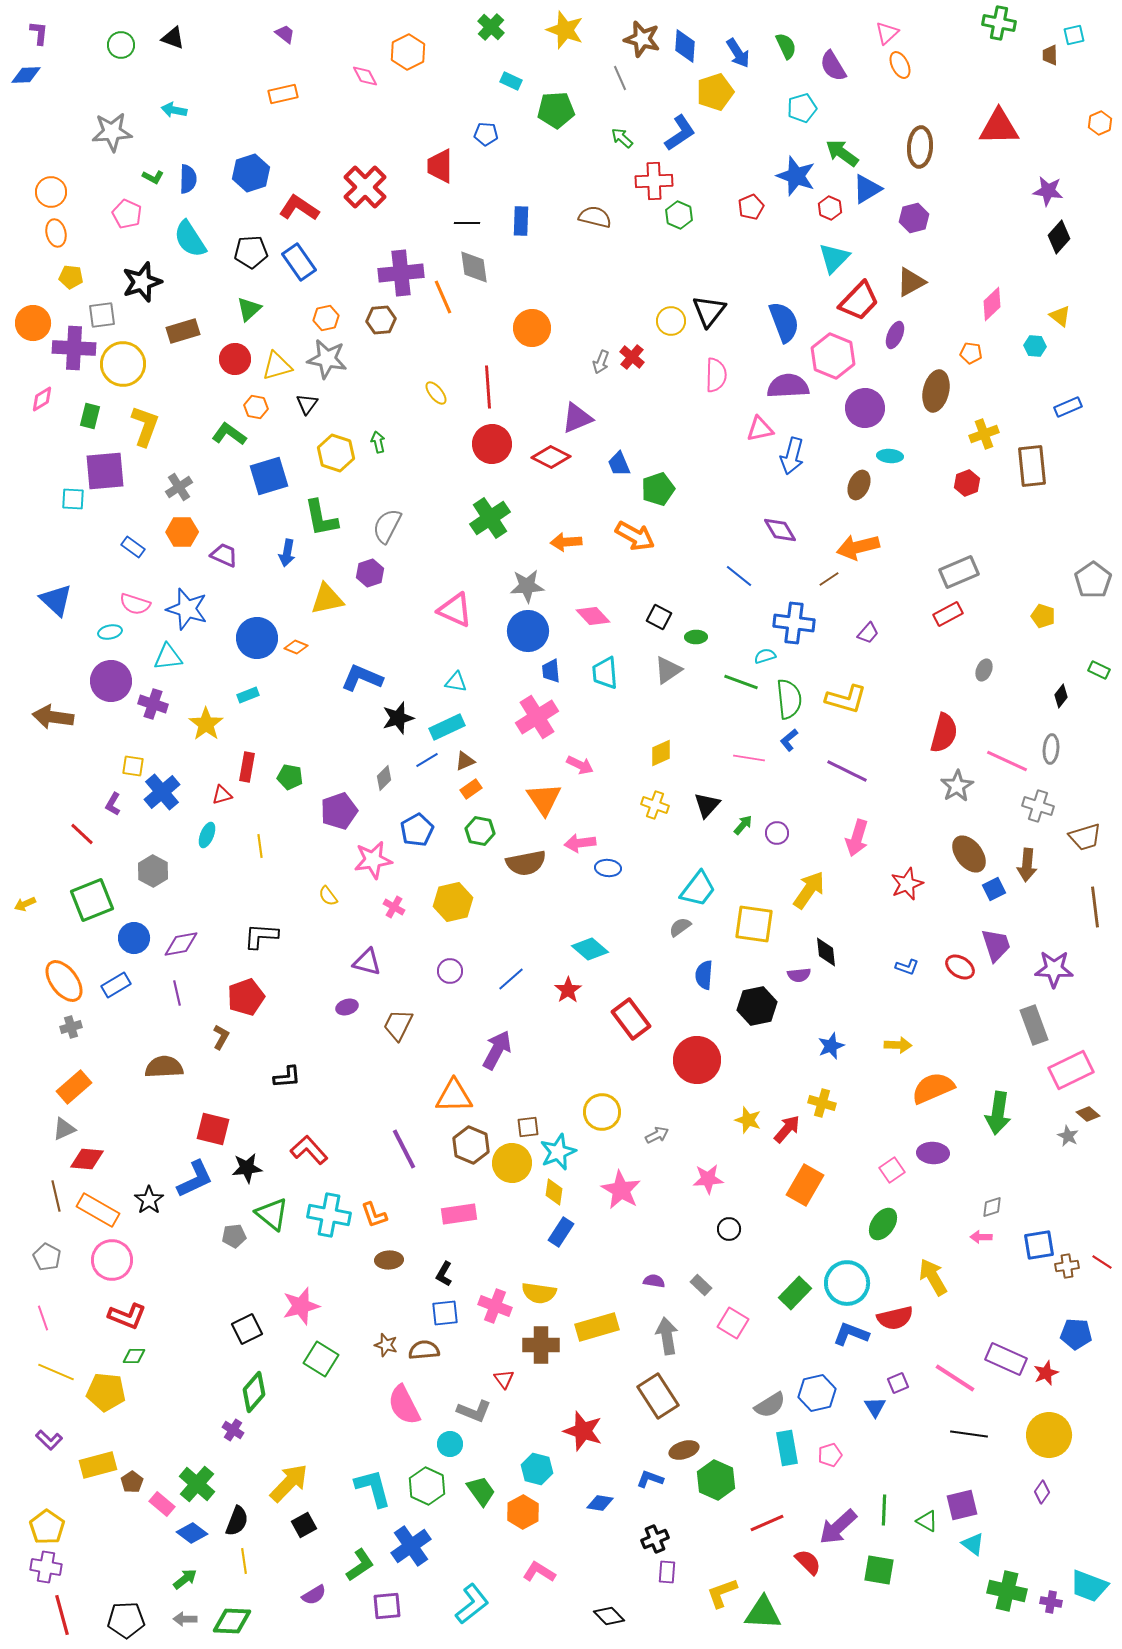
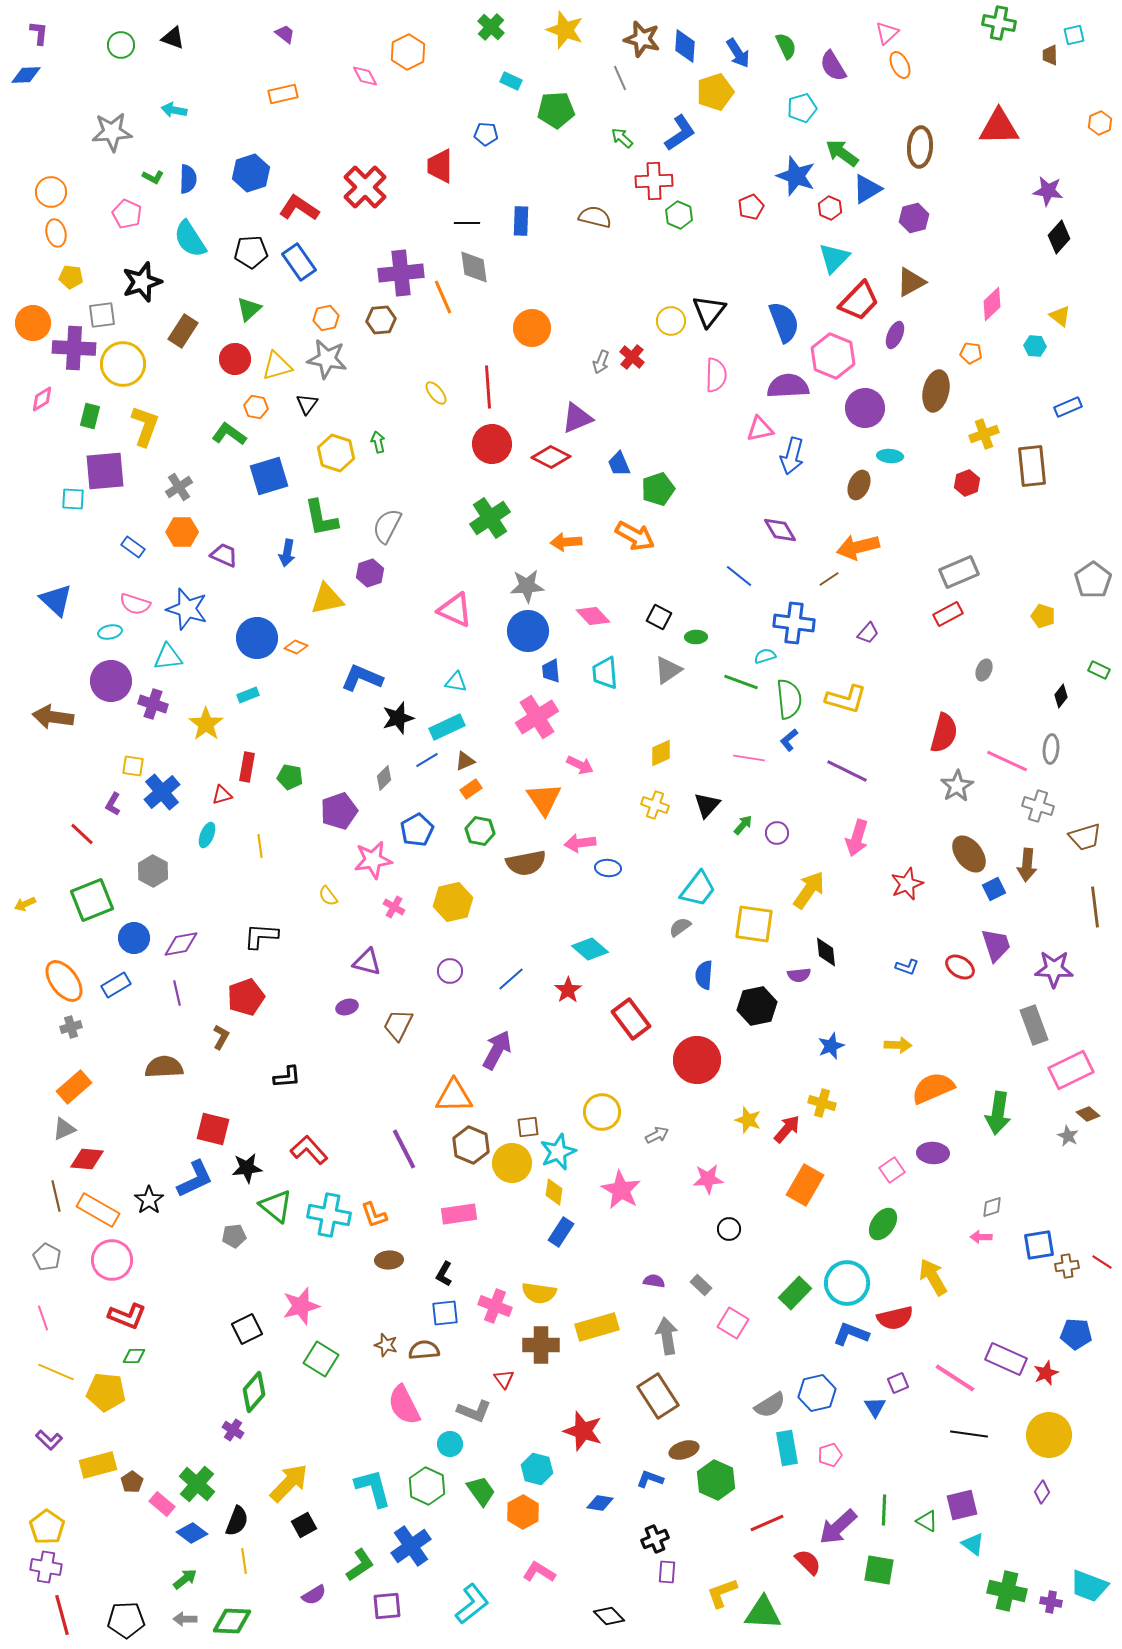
brown rectangle at (183, 331): rotated 40 degrees counterclockwise
green triangle at (272, 1214): moved 4 px right, 8 px up
